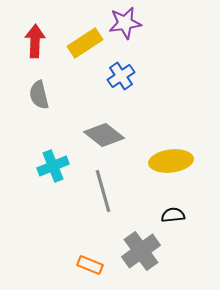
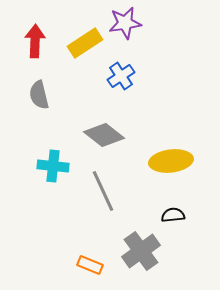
cyan cross: rotated 28 degrees clockwise
gray line: rotated 9 degrees counterclockwise
